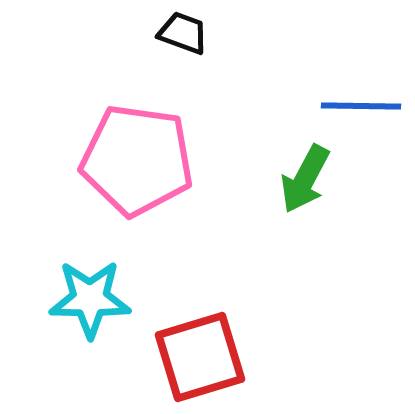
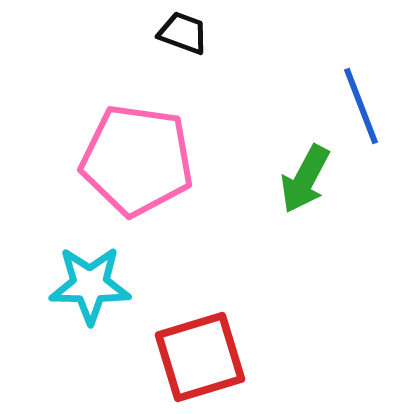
blue line: rotated 68 degrees clockwise
cyan star: moved 14 px up
